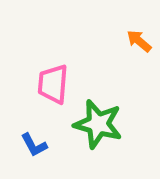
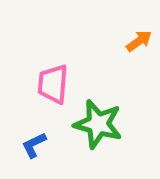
orange arrow: rotated 104 degrees clockwise
blue L-shape: rotated 92 degrees clockwise
